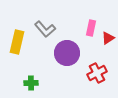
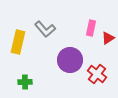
yellow rectangle: moved 1 px right
purple circle: moved 3 px right, 7 px down
red cross: moved 1 px down; rotated 24 degrees counterclockwise
green cross: moved 6 px left, 1 px up
